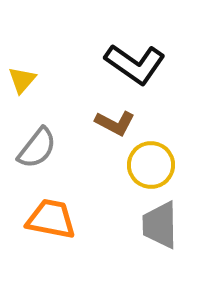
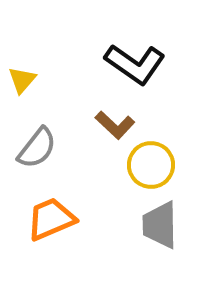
brown L-shape: moved 2 px down; rotated 15 degrees clockwise
orange trapezoid: rotated 34 degrees counterclockwise
